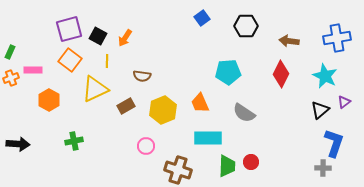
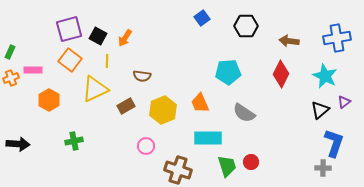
green trapezoid: rotated 20 degrees counterclockwise
